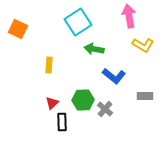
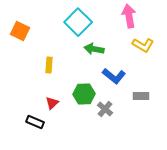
cyan square: rotated 12 degrees counterclockwise
orange square: moved 2 px right, 2 px down
gray rectangle: moved 4 px left
green hexagon: moved 1 px right, 6 px up
black rectangle: moved 27 px left; rotated 66 degrees counterclockwise
